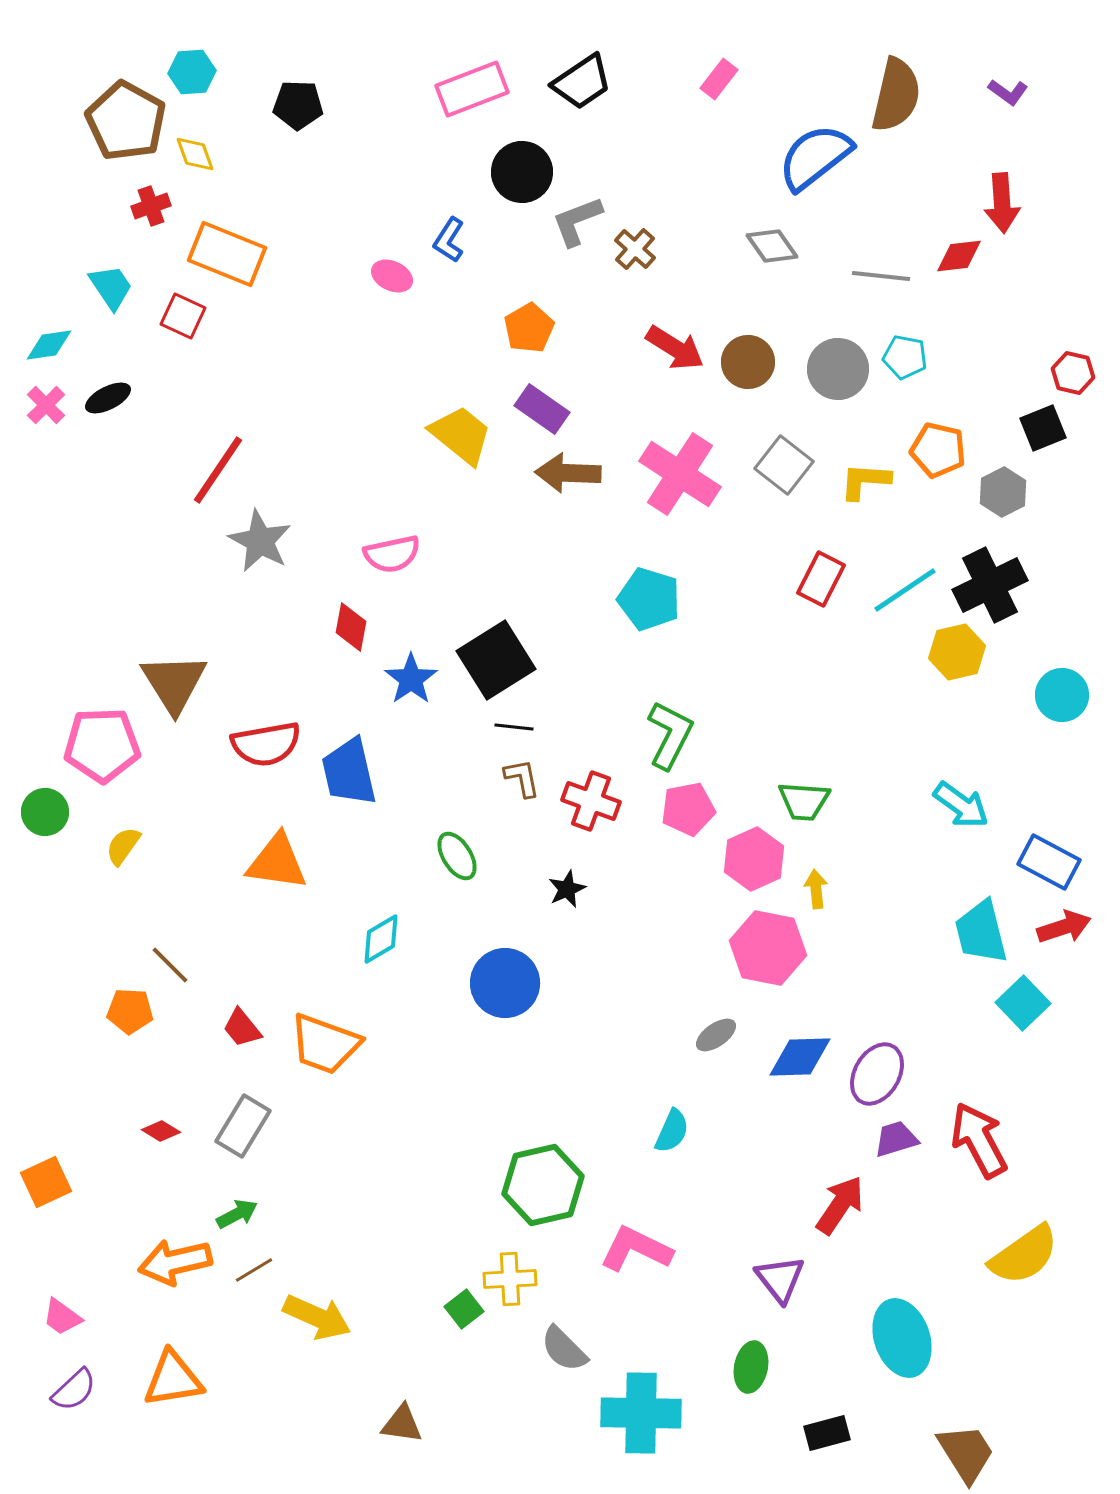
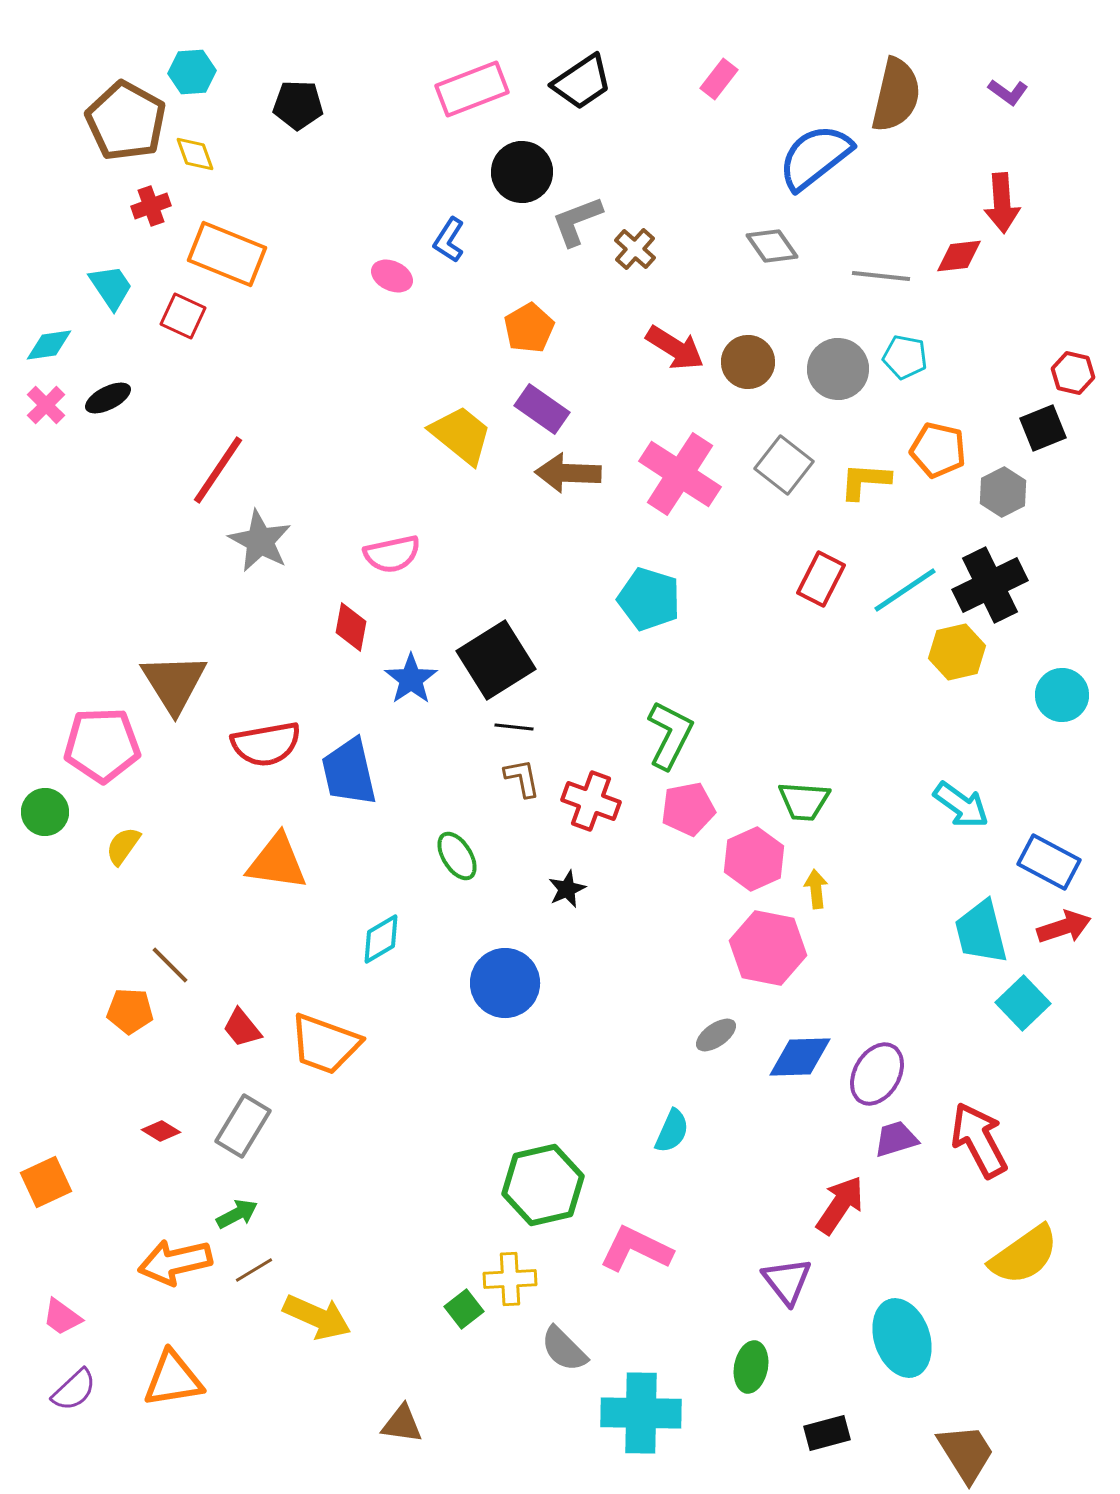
purple triangle at (780, 1279): moved 7 px right, 2 px down
